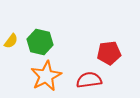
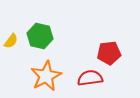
green hexagon: moved 6 px up
red semicircle: moved 1 px right, 2 px up
